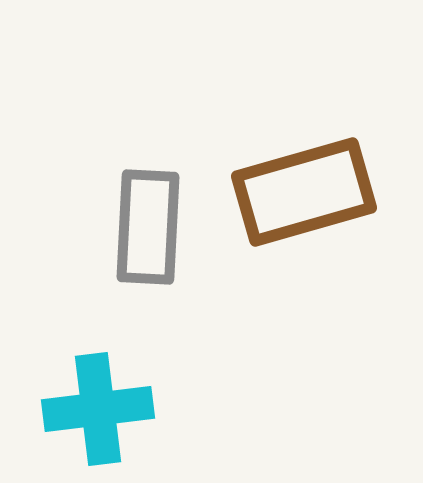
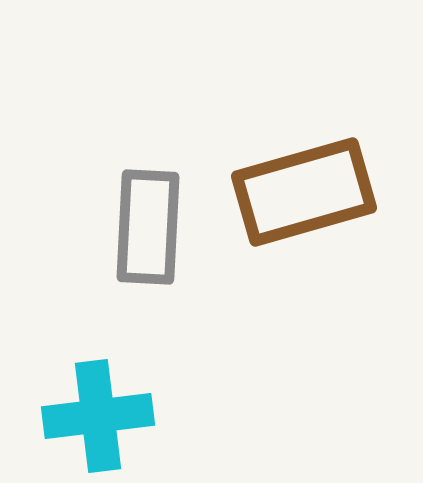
cyan cross: moved 7 px down
